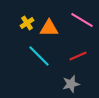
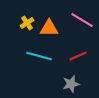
cyan line: rotated 30 degrees counterclockwise
